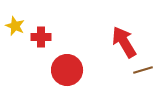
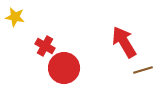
yellow star: moved 9 px up; rotated 12 degrees counterclockwise
red cross: moved 4 px right, 9 px down; rotated 30 degrees clockwise
red circle: moved 3 px left, 2 px up
